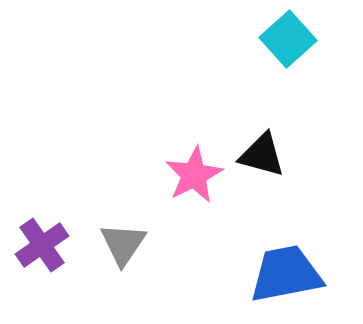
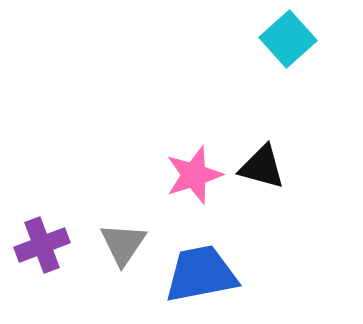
black triangle: moved 12 px down
pink star: rotated 10 degrees clockwise
purple cross: rotated 14 degrees clockwise
blue trapezoid: moved 85 px left
